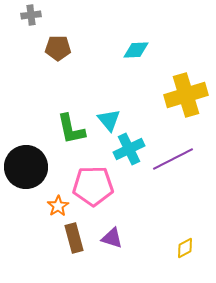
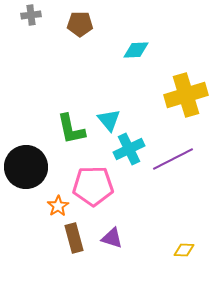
brown pentagon: moved 22 px right, 24 px up
yellow diamond: moved 1 px left, 2 px down; rotated 30 degrees clockwise
